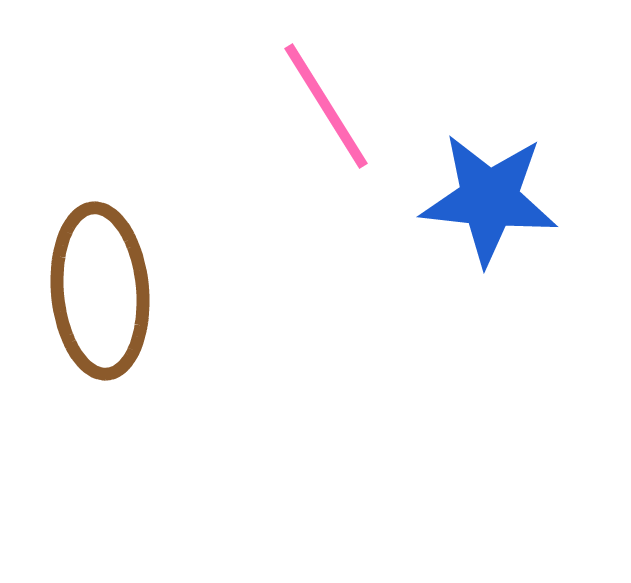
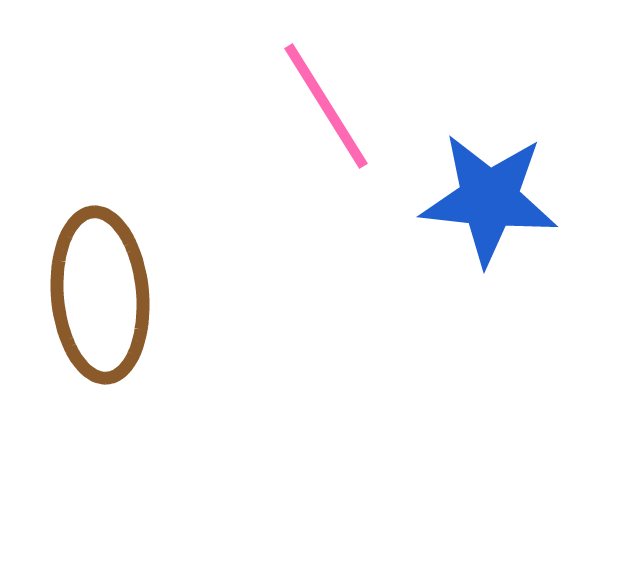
brown ellipse: moved 4 px down
